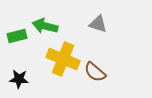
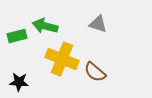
yellow cross: moved 1 px left
black star: moved 3 px down
